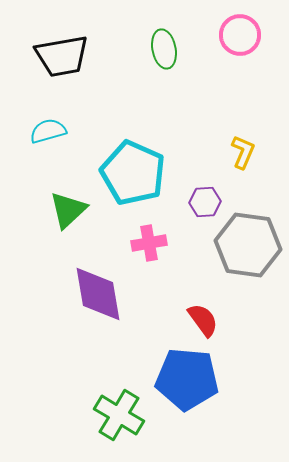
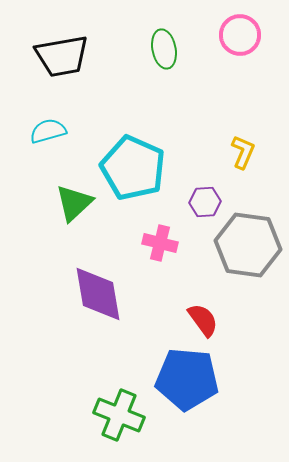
cyan pentagon: moved 5 px up
green triangle: moved 6 px right, 7 px up
pink cross: moved 11 px right; rotated 24 degrees clockwise
green cross: rotated 9 degrees counterclockwise
